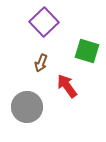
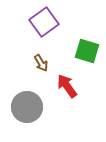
purple square: rotated 8 degrees clockwise
brown arrow: rotated 54 degrees counterclockwise
